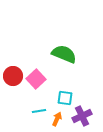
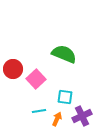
red circle: moved 7 px up
cyan square: moved 1 px up
